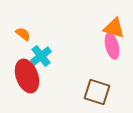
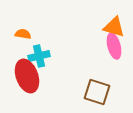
orange triangle: moved 1 px up
orange semicircle: rotated 28 degrees counterclockwise
pink ellipse: moved 2 px right
cyan cross: moved 2 px left; rotated 25 degrees clockwise
